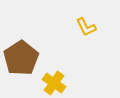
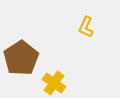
yellow L-shape: rotated 50 degrees clockwise
